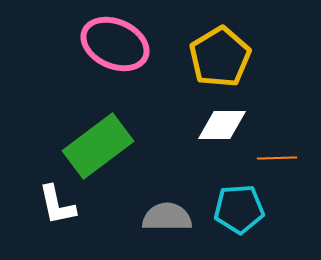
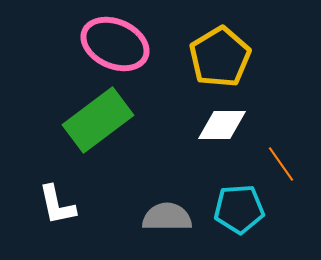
green rectangle: moved 26 px up
orange line: moved 4 px right, 6 px down; rotated 57 degrees clockwise
